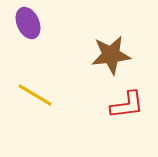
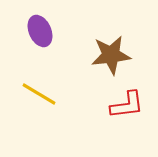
purple ellipse: moved 12 px right, 8 px down
yellow line: moved 4 px right, 1 px up
